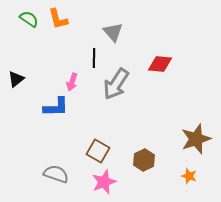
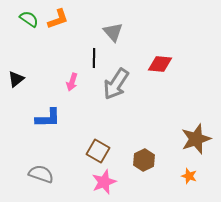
orange L-shape: rotated 95 degrees counterclockwise
blue L-shape: moved 8 px left, 11 px down
gray semicircle: moved 15 px left
